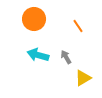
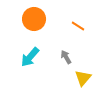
orange line: rotated 24 degrees counterclockwise
cyan arrow: moved 8 px left, 2 px down; rotated 65 degrees counterclockwise
yellow triangle: rotated 18 degrees counterclockwise
